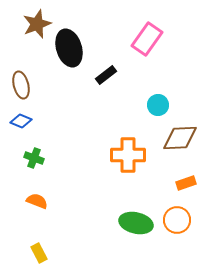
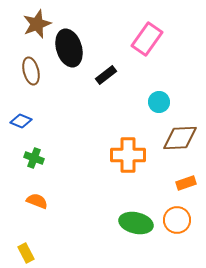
brown ellipse: moved 10 px right, 14 px up
cyan circle: moved 1 px right, 3 px up
yellow rectangle: moved 13 px left
